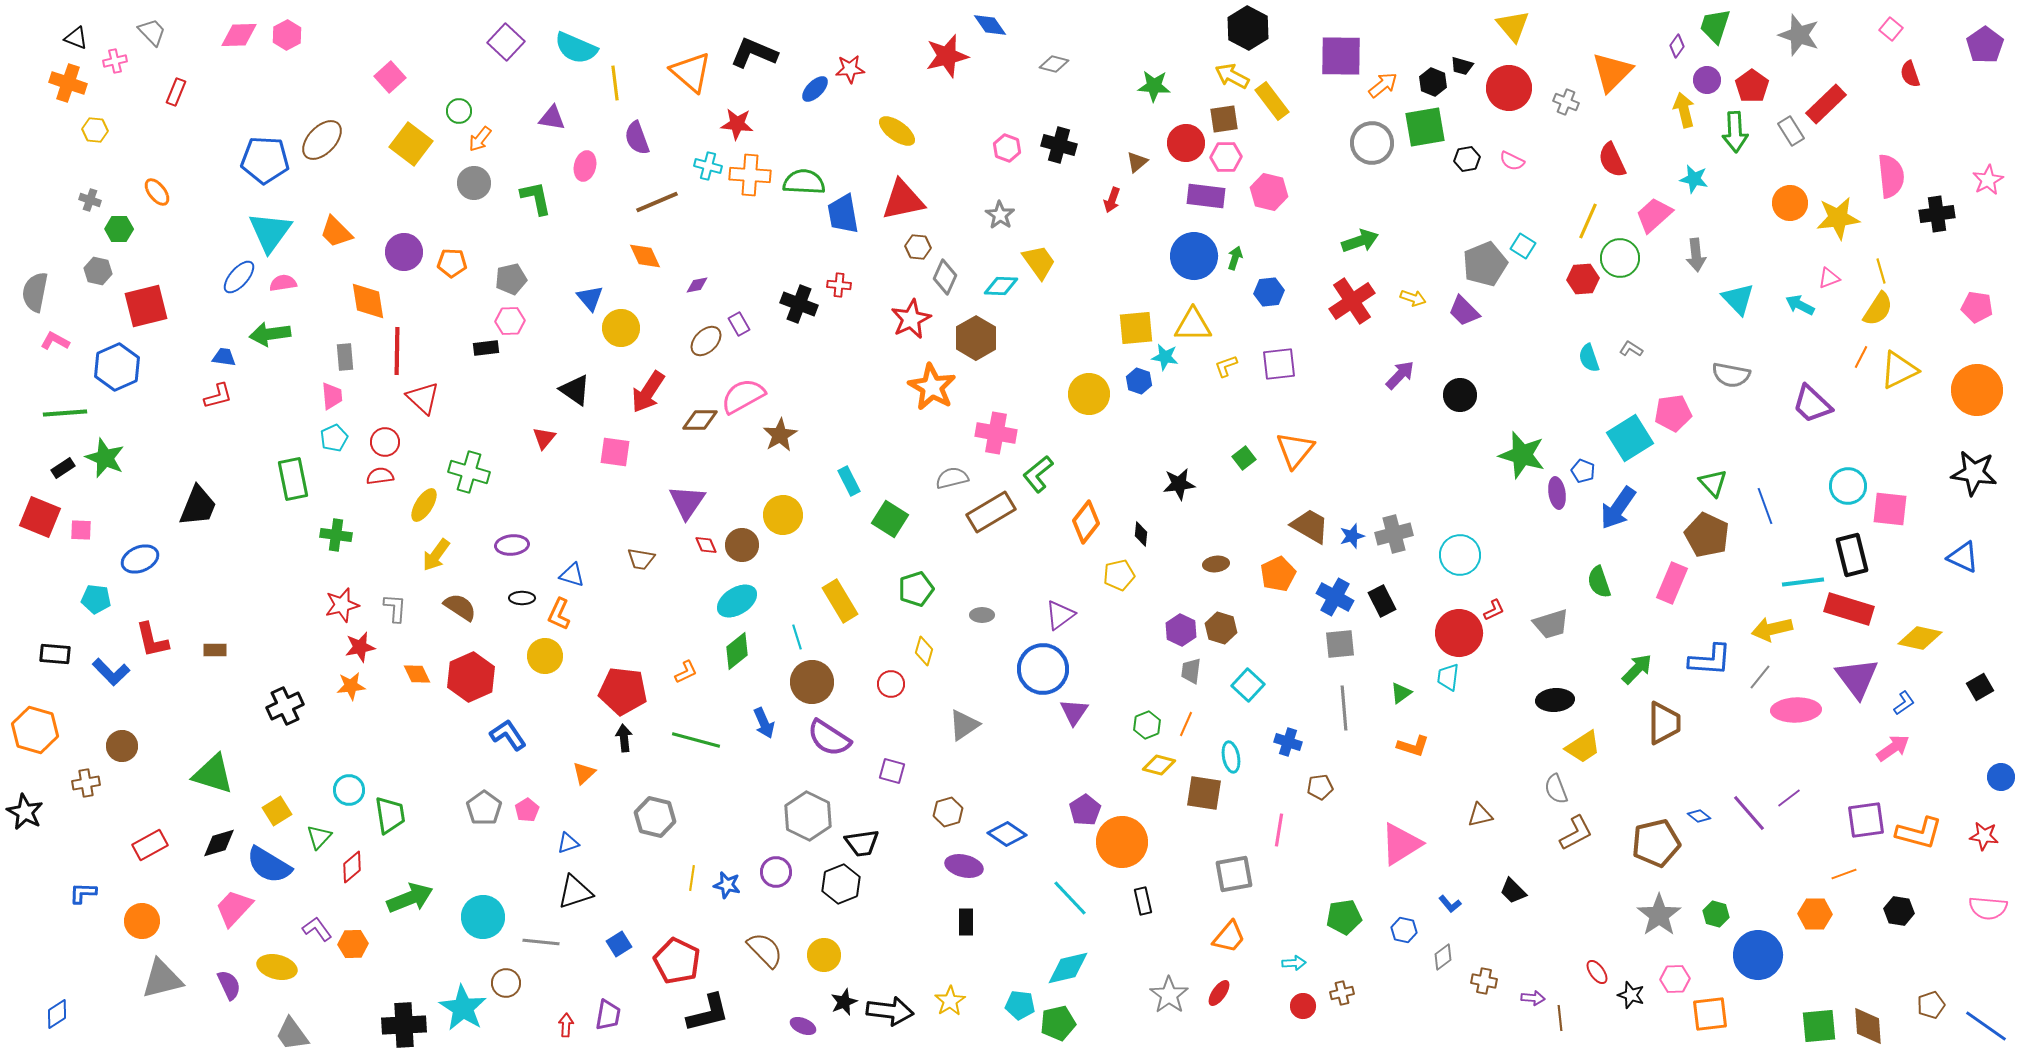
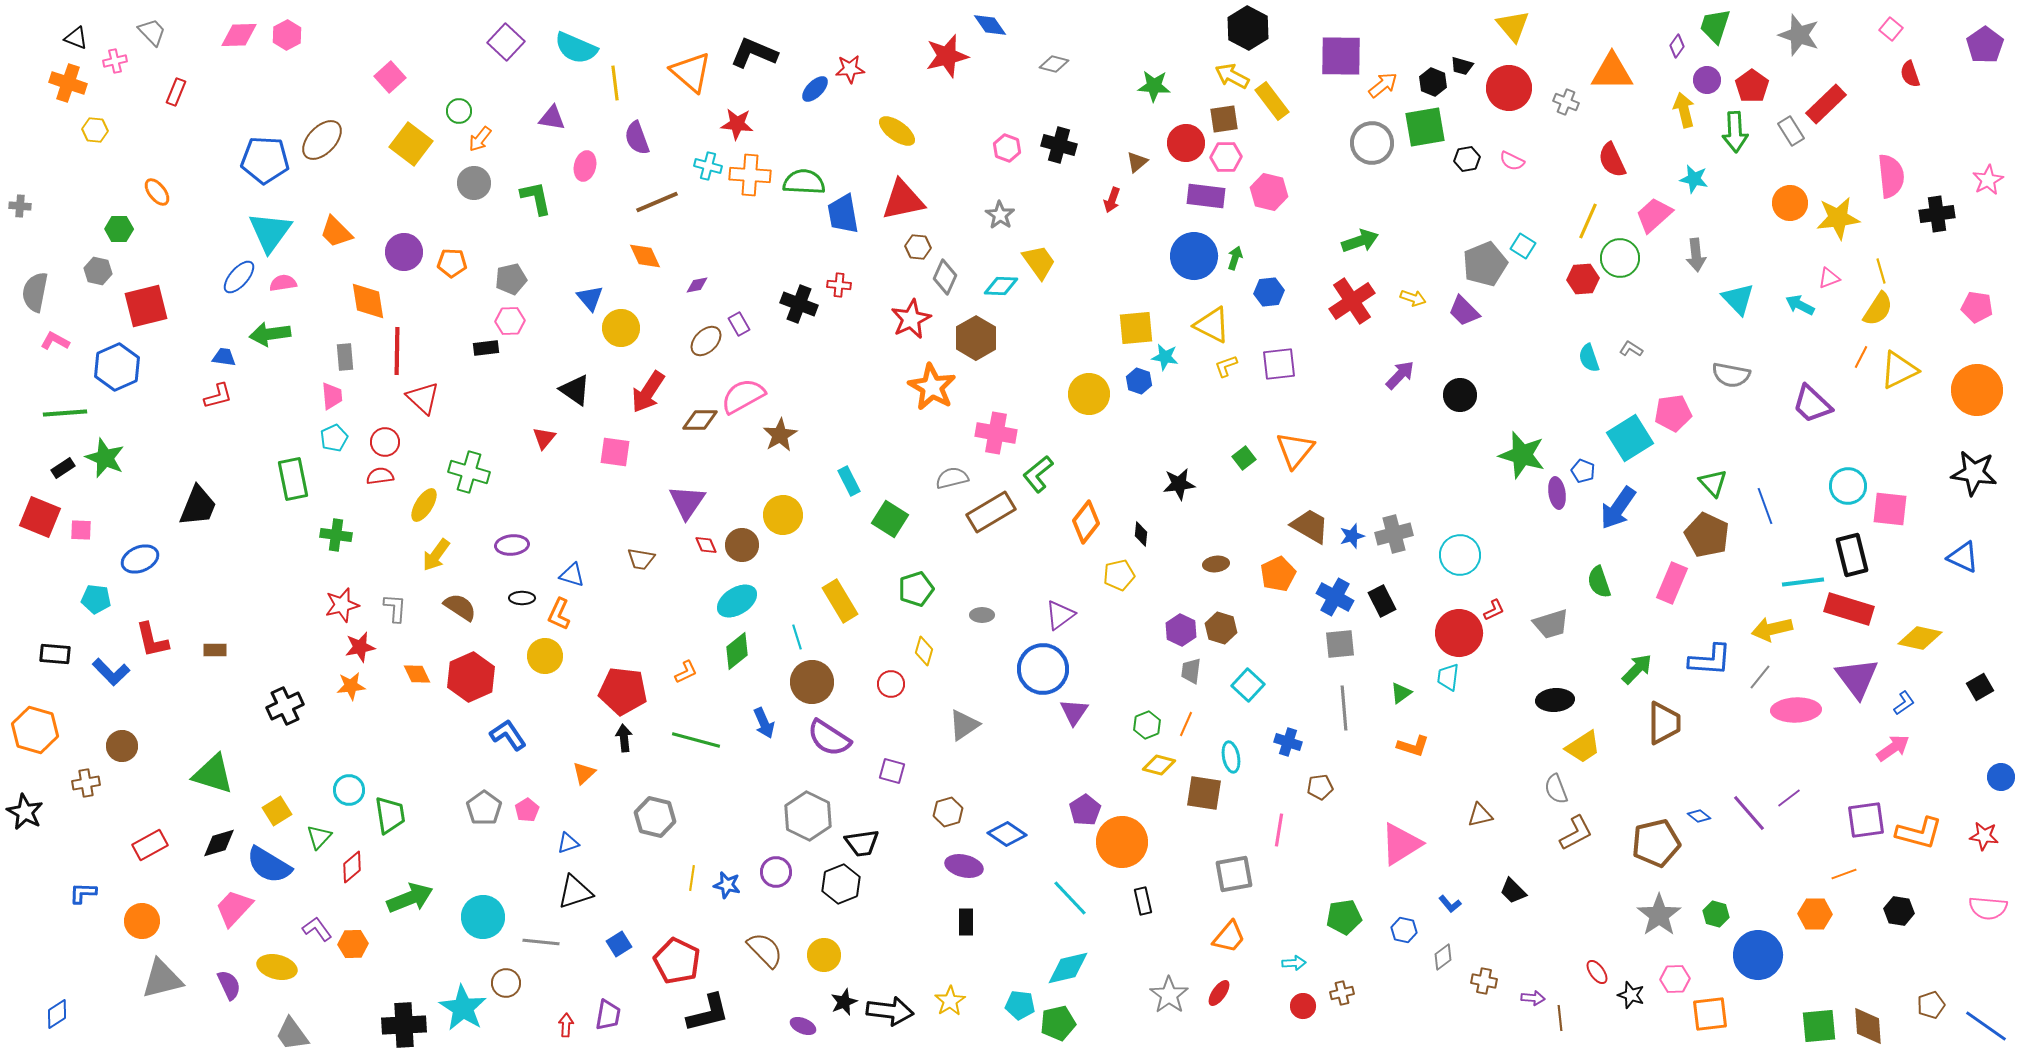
orange triangle at (1612, 72): rotated 45 degrees clockwise
gray cross at (90, 200): moved 70 px left, 6 px down; rotated 15 degrees counterclockwise
yellow triangle at (1193, 325): moved 19 px right; rotated 27 degrees clockwise
